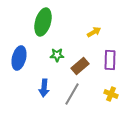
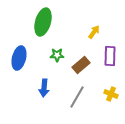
yellow arrow: rotated 24 degrees counterclockwise
purple rectangle: moved 4 px up
brown rectangle: moved 1 px right, 1 px up
gray line: moved 5 px right, 3 px down
